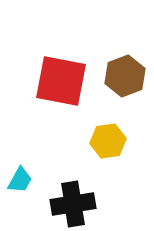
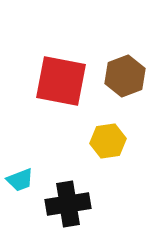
cyan trapezoid: rotated 40 degrees clockwise
black cross: moved 5 px left
